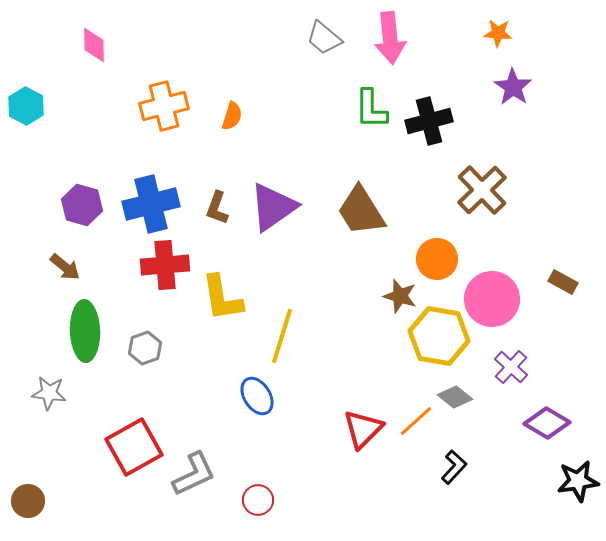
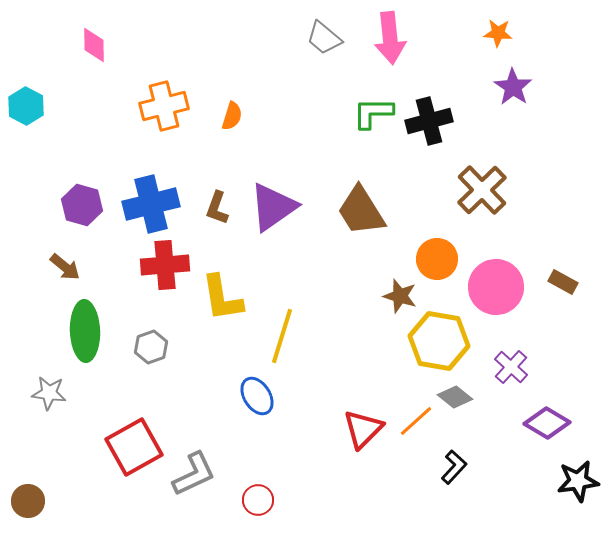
green L-shape: moved 2 px right, 4 px down; rotated 90 degrees clockwise
pink circle: moved 4 px right, 12 px up
yellow hexagon: moved 5 px down
gray hexagon: moved 6 px right, 1 px up
